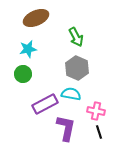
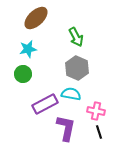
brown ellipse: rotated 20 degrees counterclockwise
